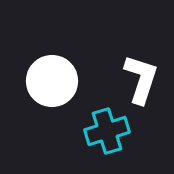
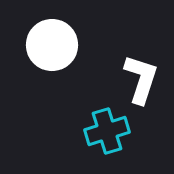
white circle: moved 36 px up
